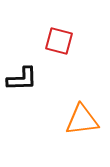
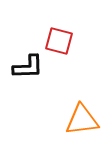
black L-shape: moved 6 px right, 12 px up
